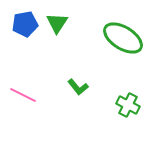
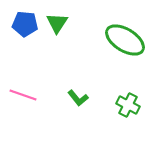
blue pentagon: rotated 15 degrees clockwise
green ellipse: moved 2 px right, 2 px down
green L-shape: moved 11 px down
pink line: rotated 8 degrees counterclockwise
